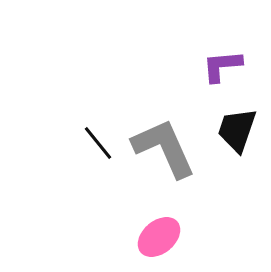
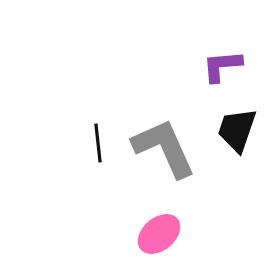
black line: rotated 33 degrees clockwise
pink ellipse: moved 3 px up
